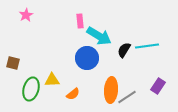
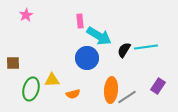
cyan line: moved 1 px left, 1 px down
brown square: rotated 16 degrees counterclockwise
orange semicircle: rotated 24 degrees clockwise
